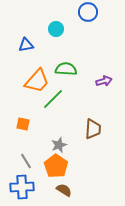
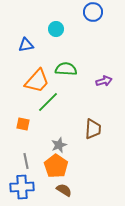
blue circle: moved 5 px right
green line: moved 5 px left, 3 px down
gray line: rotated 21 degrees clockwise
